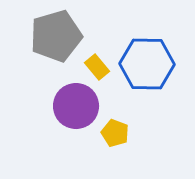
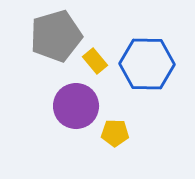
yellow rectangle: moved 2 px left, 6 px up
yellow pentagon: rotated 20 degrees counterclockwise
